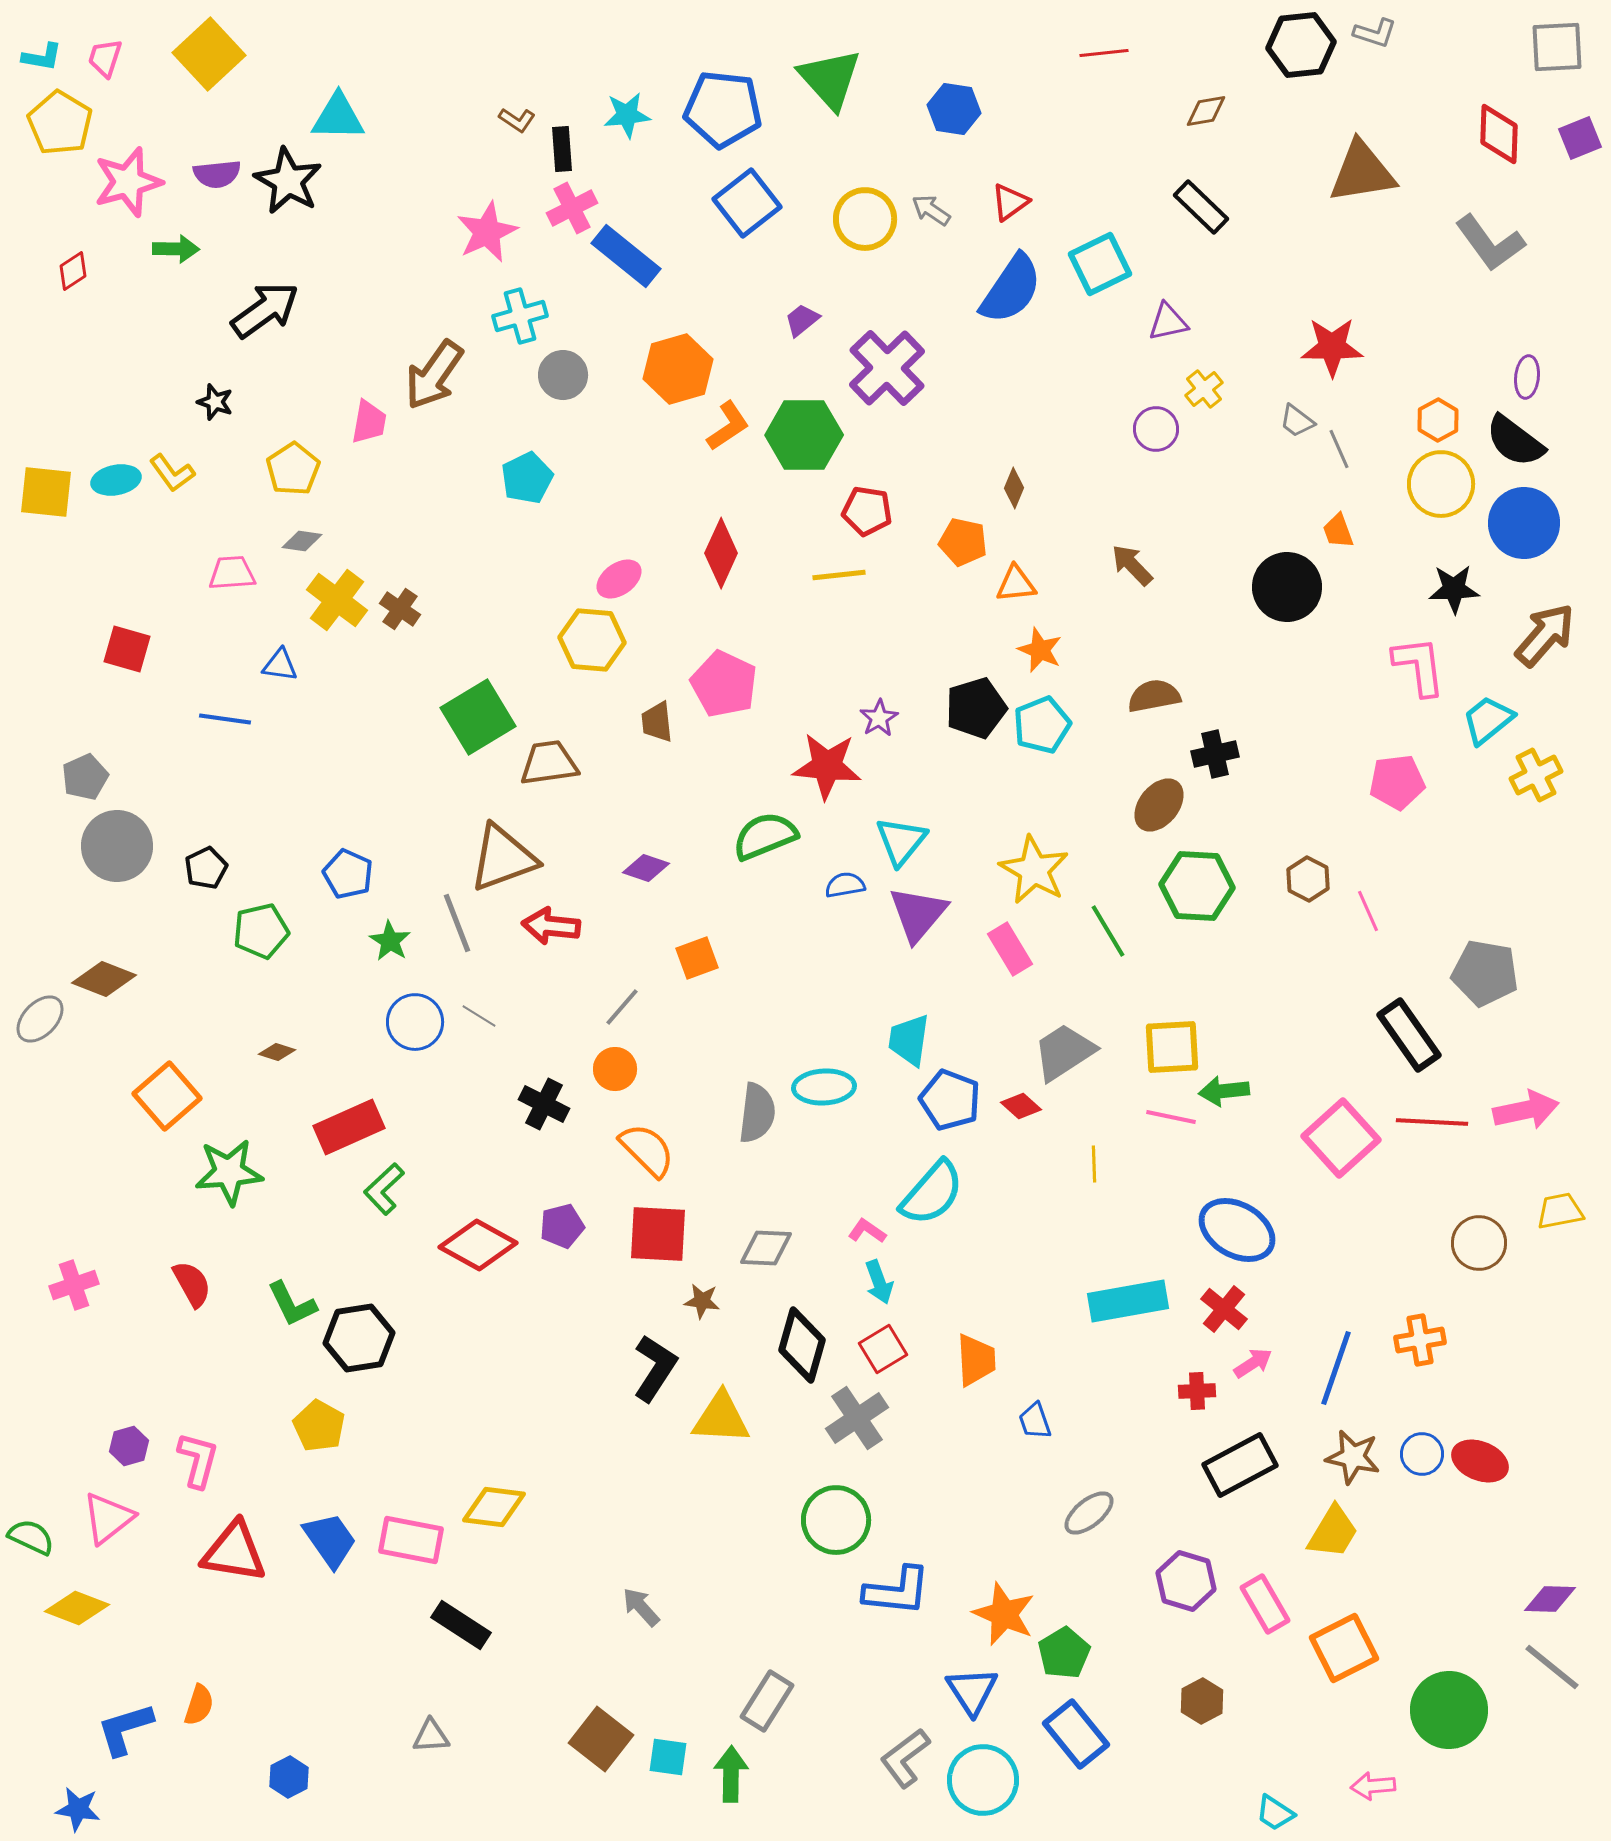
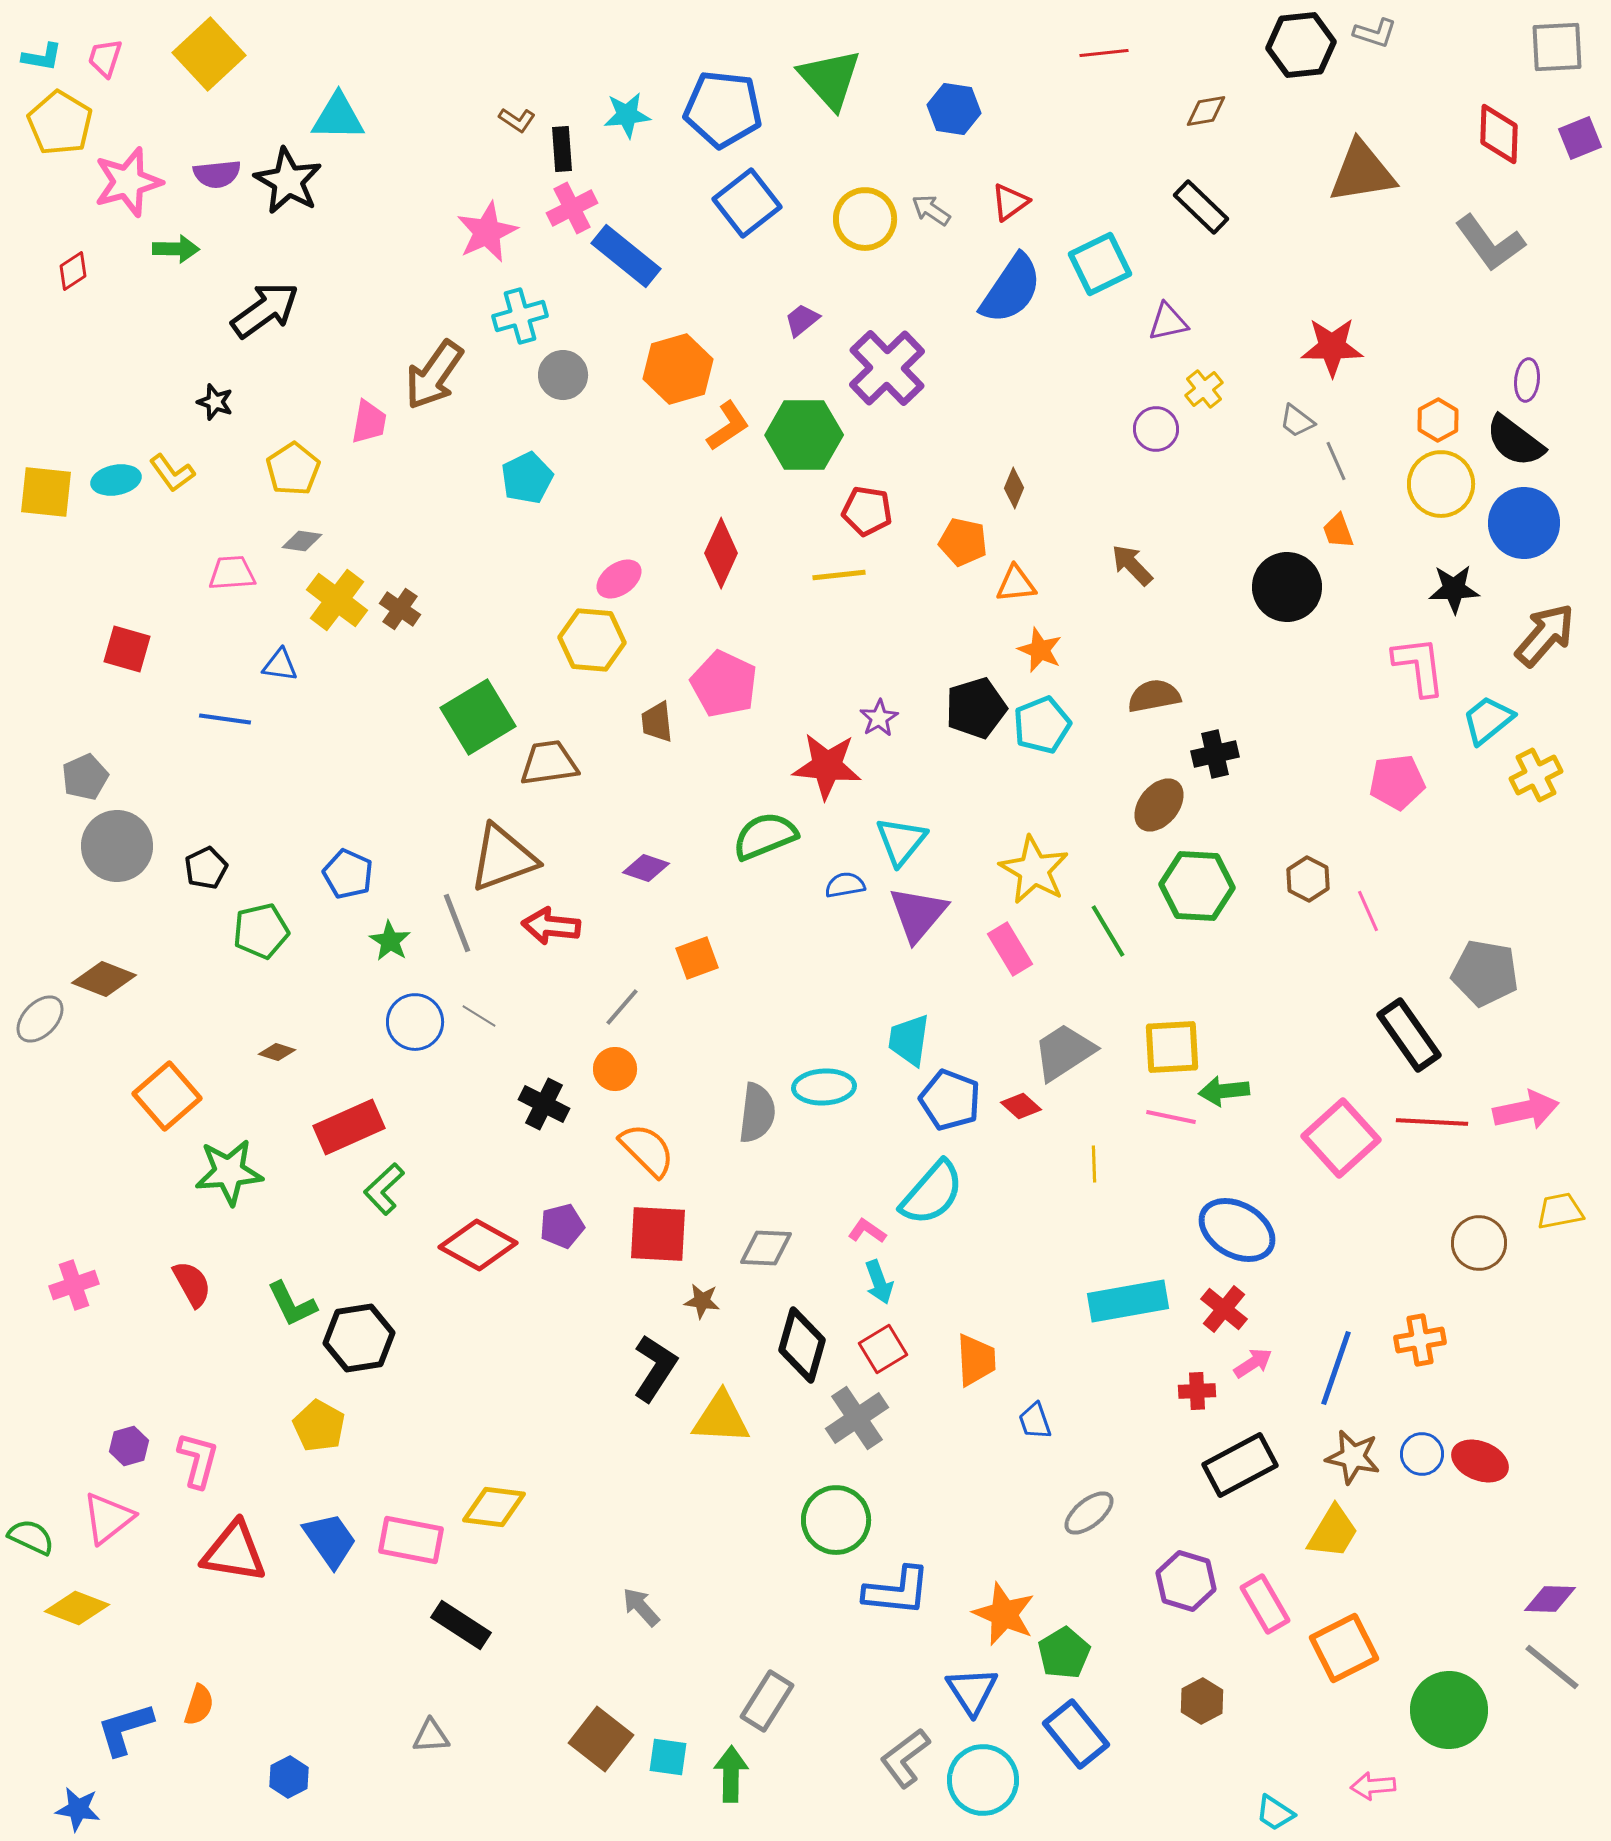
purple ellipse at (1527, 377): moved 3 px down
gray line at (1339, 449): moved 3 px left, 12 px down
